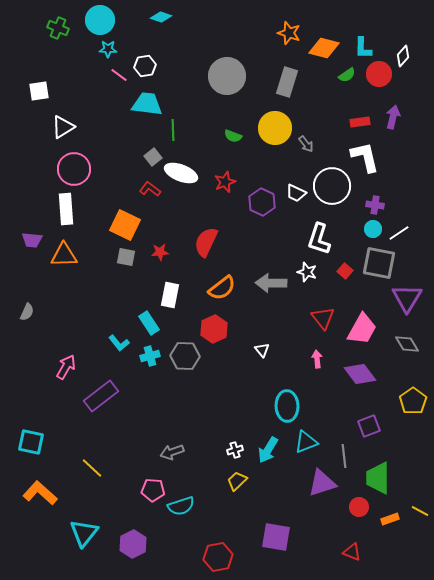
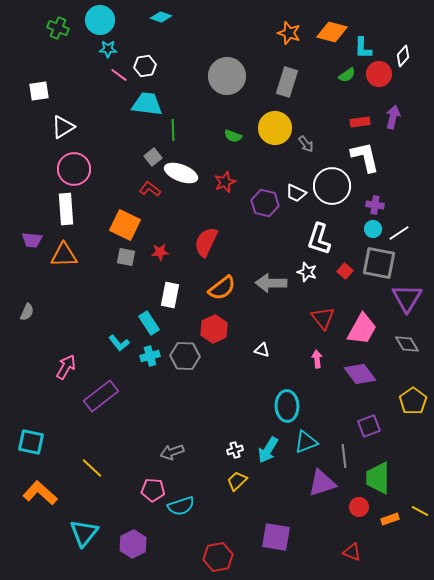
orange diamond at (324, 48): moved 8 px right, 16 px up
purple hexagon at (262, 202): moved 3 px right, 1 px down; rotated 12 degrees counterclockwise
white triangle at (262, 350): rotated 35 degrees counterclockwise
